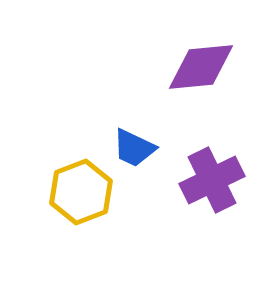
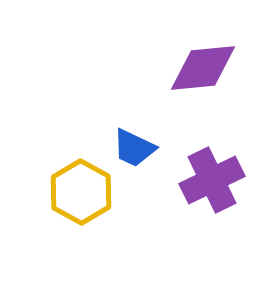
purple diamond: moved 2 px right, 1 px down
yellow hexagon: rotated 10 degrees counterclockwise
